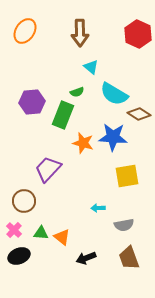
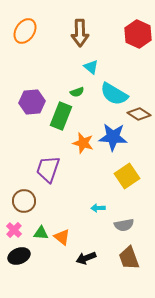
green rectangle: moved 2 px left, 1 px down
purple trapezoid: rotated 24 degrees counterclockwise
yellow square: rotated 25 degrees counterclockwise
